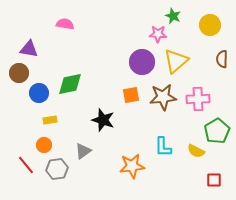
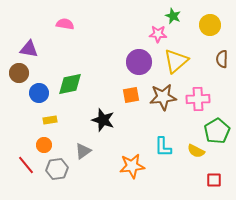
purple circle: moved 3 px left
